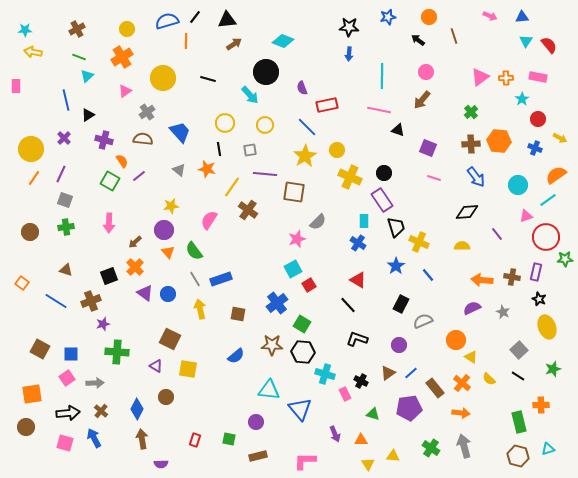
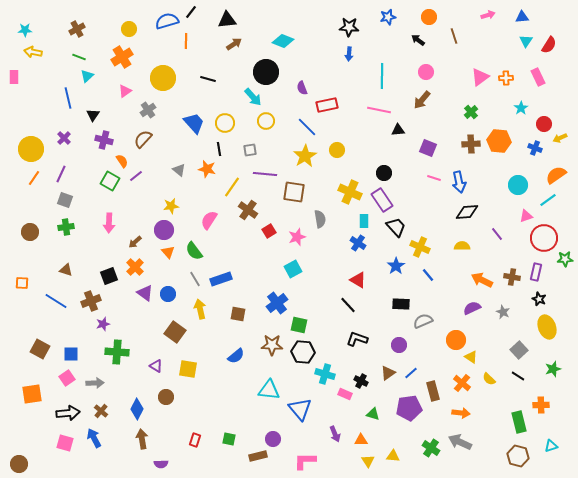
pink arrow at (490, 16): moved 2 px left, 1 px up; rotated 40 degrees counterclockwise
black line at (195, 17): moved 4 px left, 5 px up
yellow circle at (127, 29): moved 2 px right
red semicircle at (549, 45): rotated 72 degrees clockwise
pink rectangle at (538, 77): rotated 54 degrees clockwise
pink rectangle at (16, 86): moved 2 px left, 9 px up
cyan arrow at (250, 95): moved 3 px right, 2 px down
cyan star at (522, 99): moved 1 px left, 9 px down
blue line at (66, 100): moved 2 px right, 2 px up
gray cross at (147, 112): moved 1 px right, 2 px up
black triangle at (88, 115): moved 5 px right; rotated 24 degrees counterclockwise
red circle at (538, 119): moved 6 px right, 5 px down
yellow circle at (265, 125): moved 1 px right, 4 px up
black triangle at (398, 130): rotated 24 degrees counterclockwise
blue trapezoid at (180, 132): moved 14 px right, 9 px up
yellow arrow at (560, 138): rotated 128 degrees clockwise
brown semicircle at (143, 139): rotated 54 degrees counterclockwise
purple line at (139, 176): moved 3 px left
yellow cross at (350, 177): moved 15 px down
blue arrow at (476, 177): moved 17 px left, 5 px down; rotated 25 degrees clockwise
gray semicircle at (318, 222): moved 2 px right, 3 px up; rotated 54 degrees counterclockwise
black trapezoid at (396, 227): rotated 25 degrees counterclockwise
red circle at (546, 237): moved 2 px left, 1 px down
pink star at (297, 239): moved 2 px up
yellow cross at (419, 242): moved 1 px right, 5 px down
orange arrow at (482, 280): rotated 20 degrees clockwise
orange square at (22, 283): rotated 32 degrees counterclockwise
red square at (309, 285): moved 40 px left, 54 px up
black rectangle at (401, 304): rotated 66 degrees clockwise
green square at (302, 324): moved 3 px left, 1 px down; rotated 18 degrees counterclockwise
brown square at (170, 339): moved 5 px right, 7 px up; rotated 10 degrees clockwise
brown rectangle at (435, 388): moved 2 px left, 3 px down; rotated 24 degrees clockwise
pink rectangle at (345, 394): rotated 40 degrees counterclockwise
purple circle at (256, 422): moved 17 px right, 17 px down
brown circle at (26, 427): moved 7 px left, 37 px down
gray arrow at (464, 446): moved 4 px left, 4 px up; rotated 50 degrees counterclockwise
cyan triangle at (548, 449): moved 3 px right, 3 px up
yellow triangle at (368, 464): moved 3 px up
